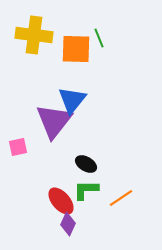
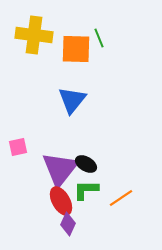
purple triangle: moved 6 px right, 48 px down
red ellipse: rotated 12 degrees clockwise
